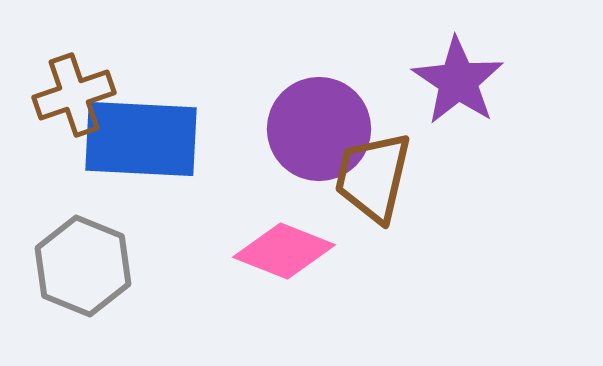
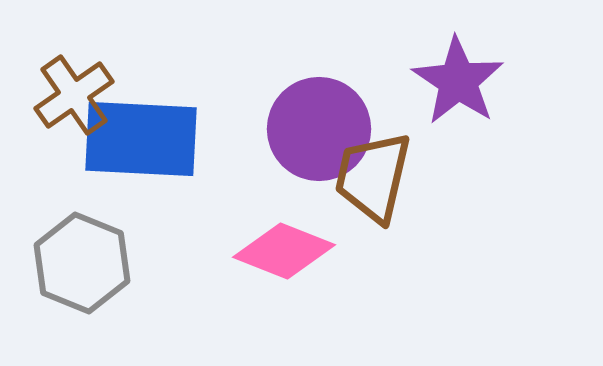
brown cross: rotated 16 degrees counterclockwise
gray hexagon: moved 1 px left, 3 px up
